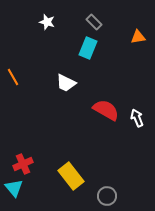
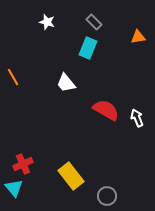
white trapezoid: rotated 25 degrees clockwise
